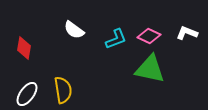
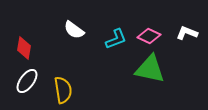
white ellipse: moved 13 px up
